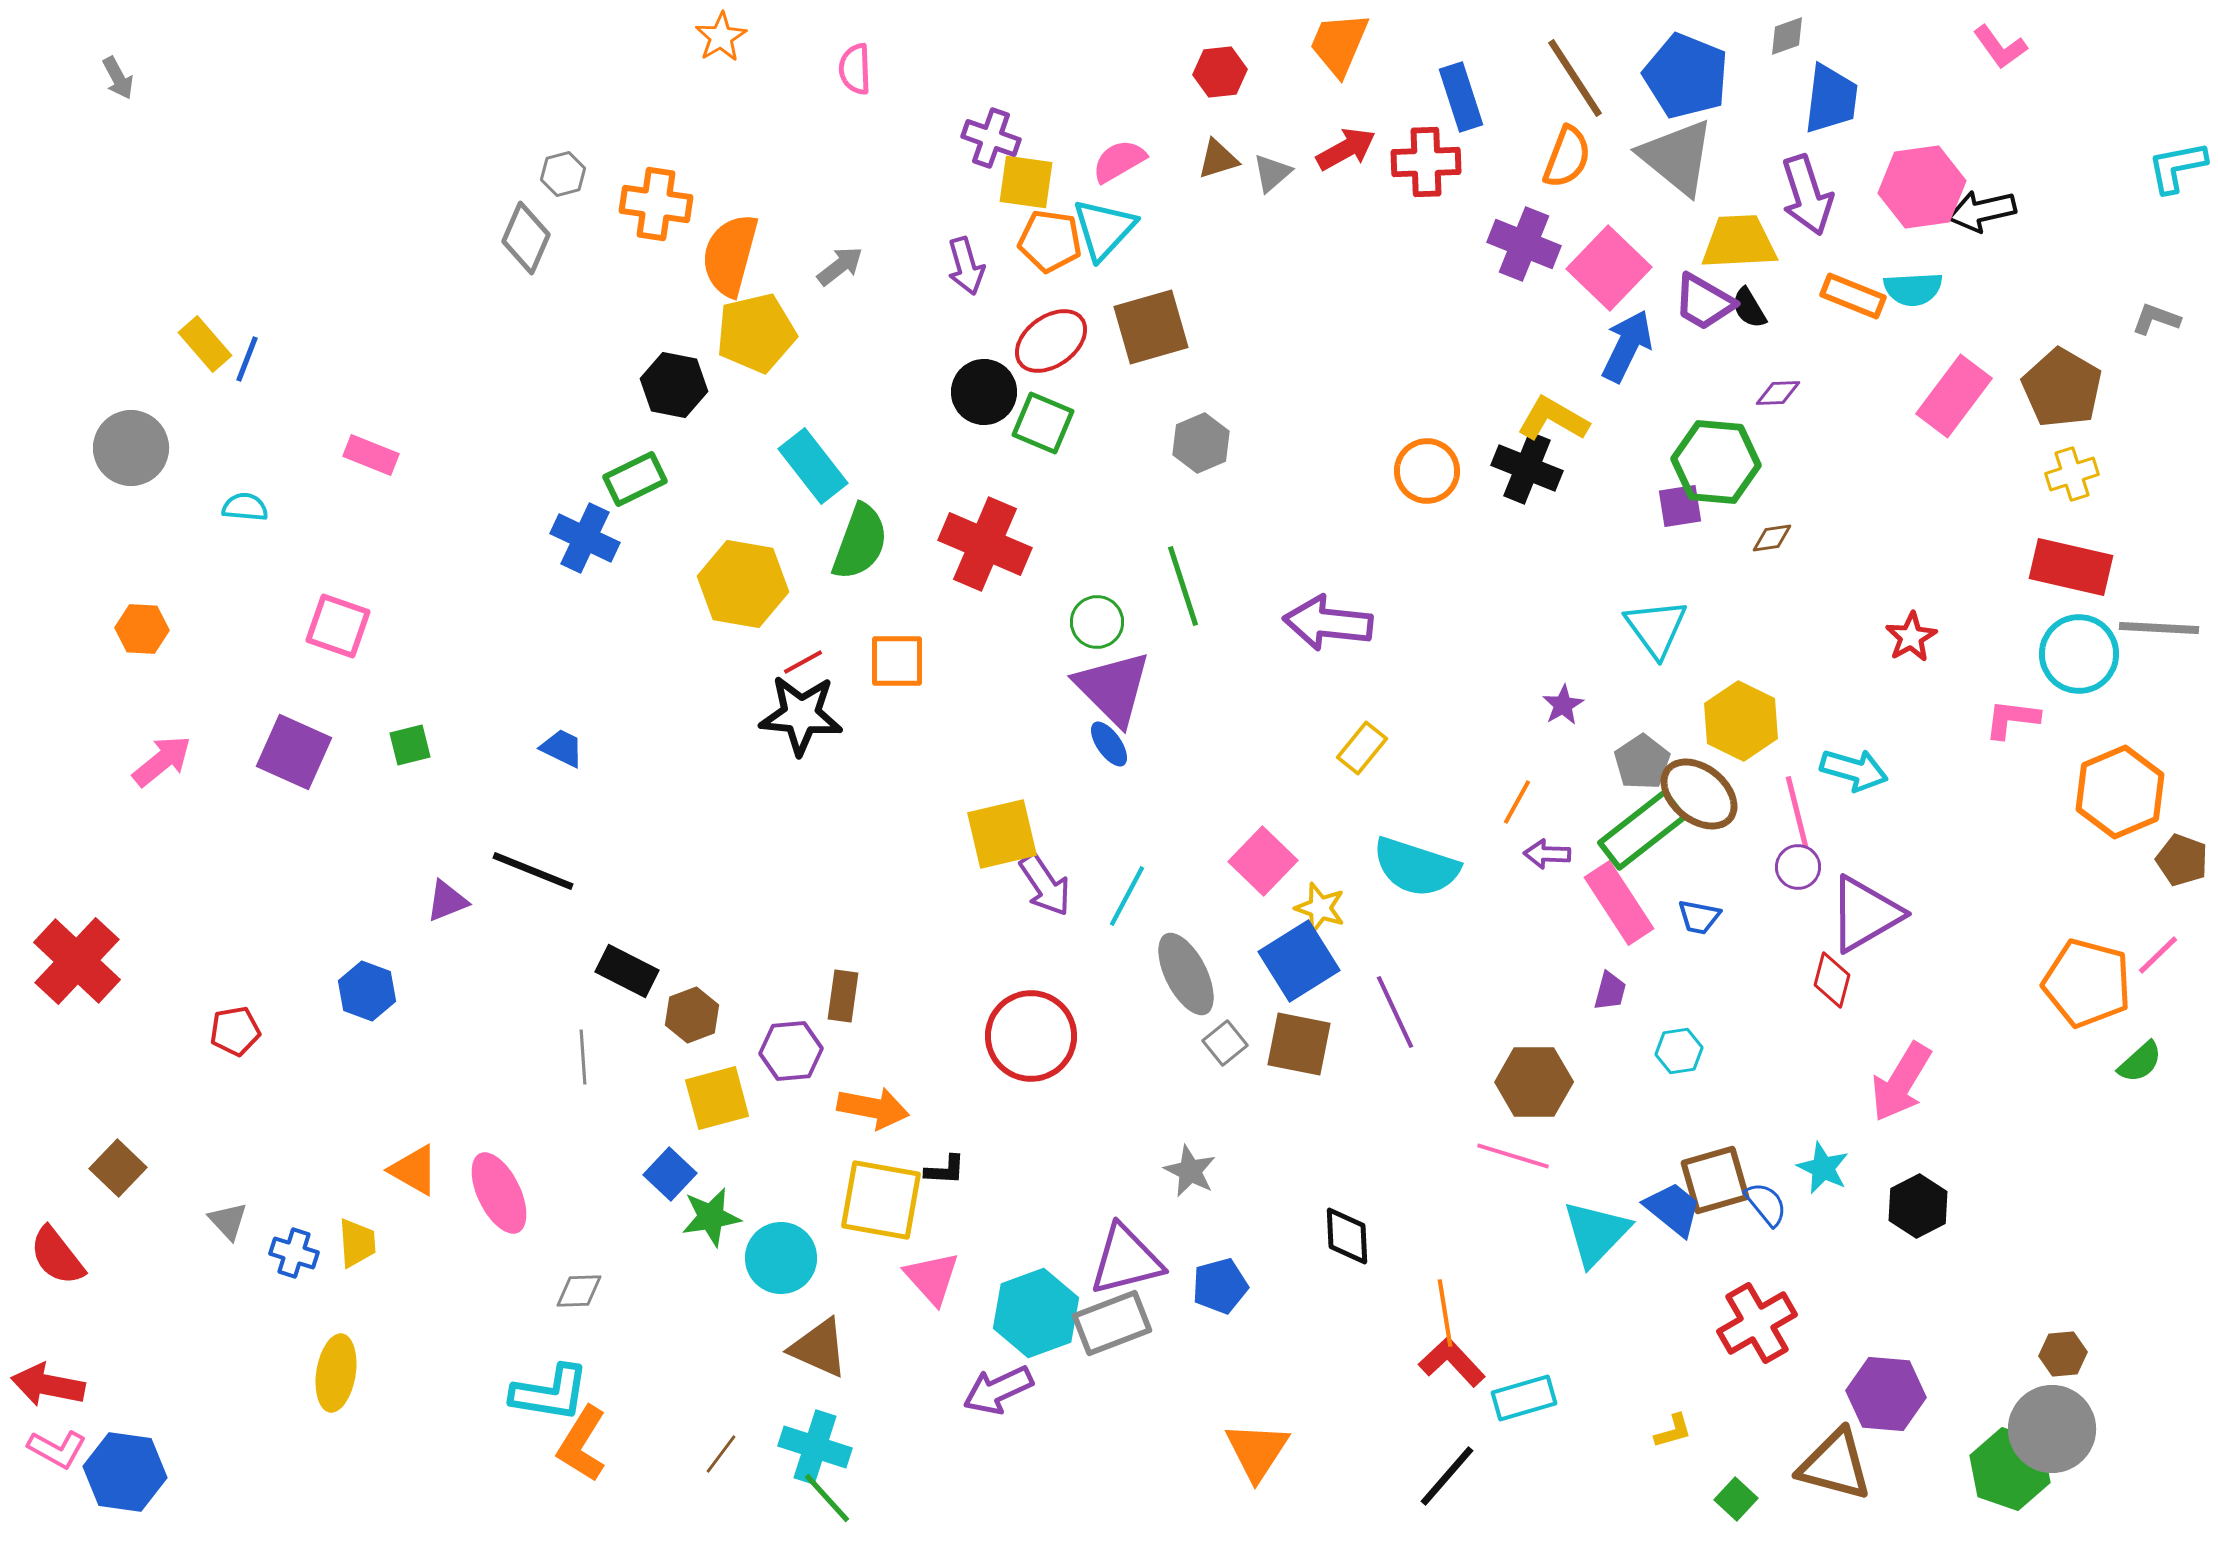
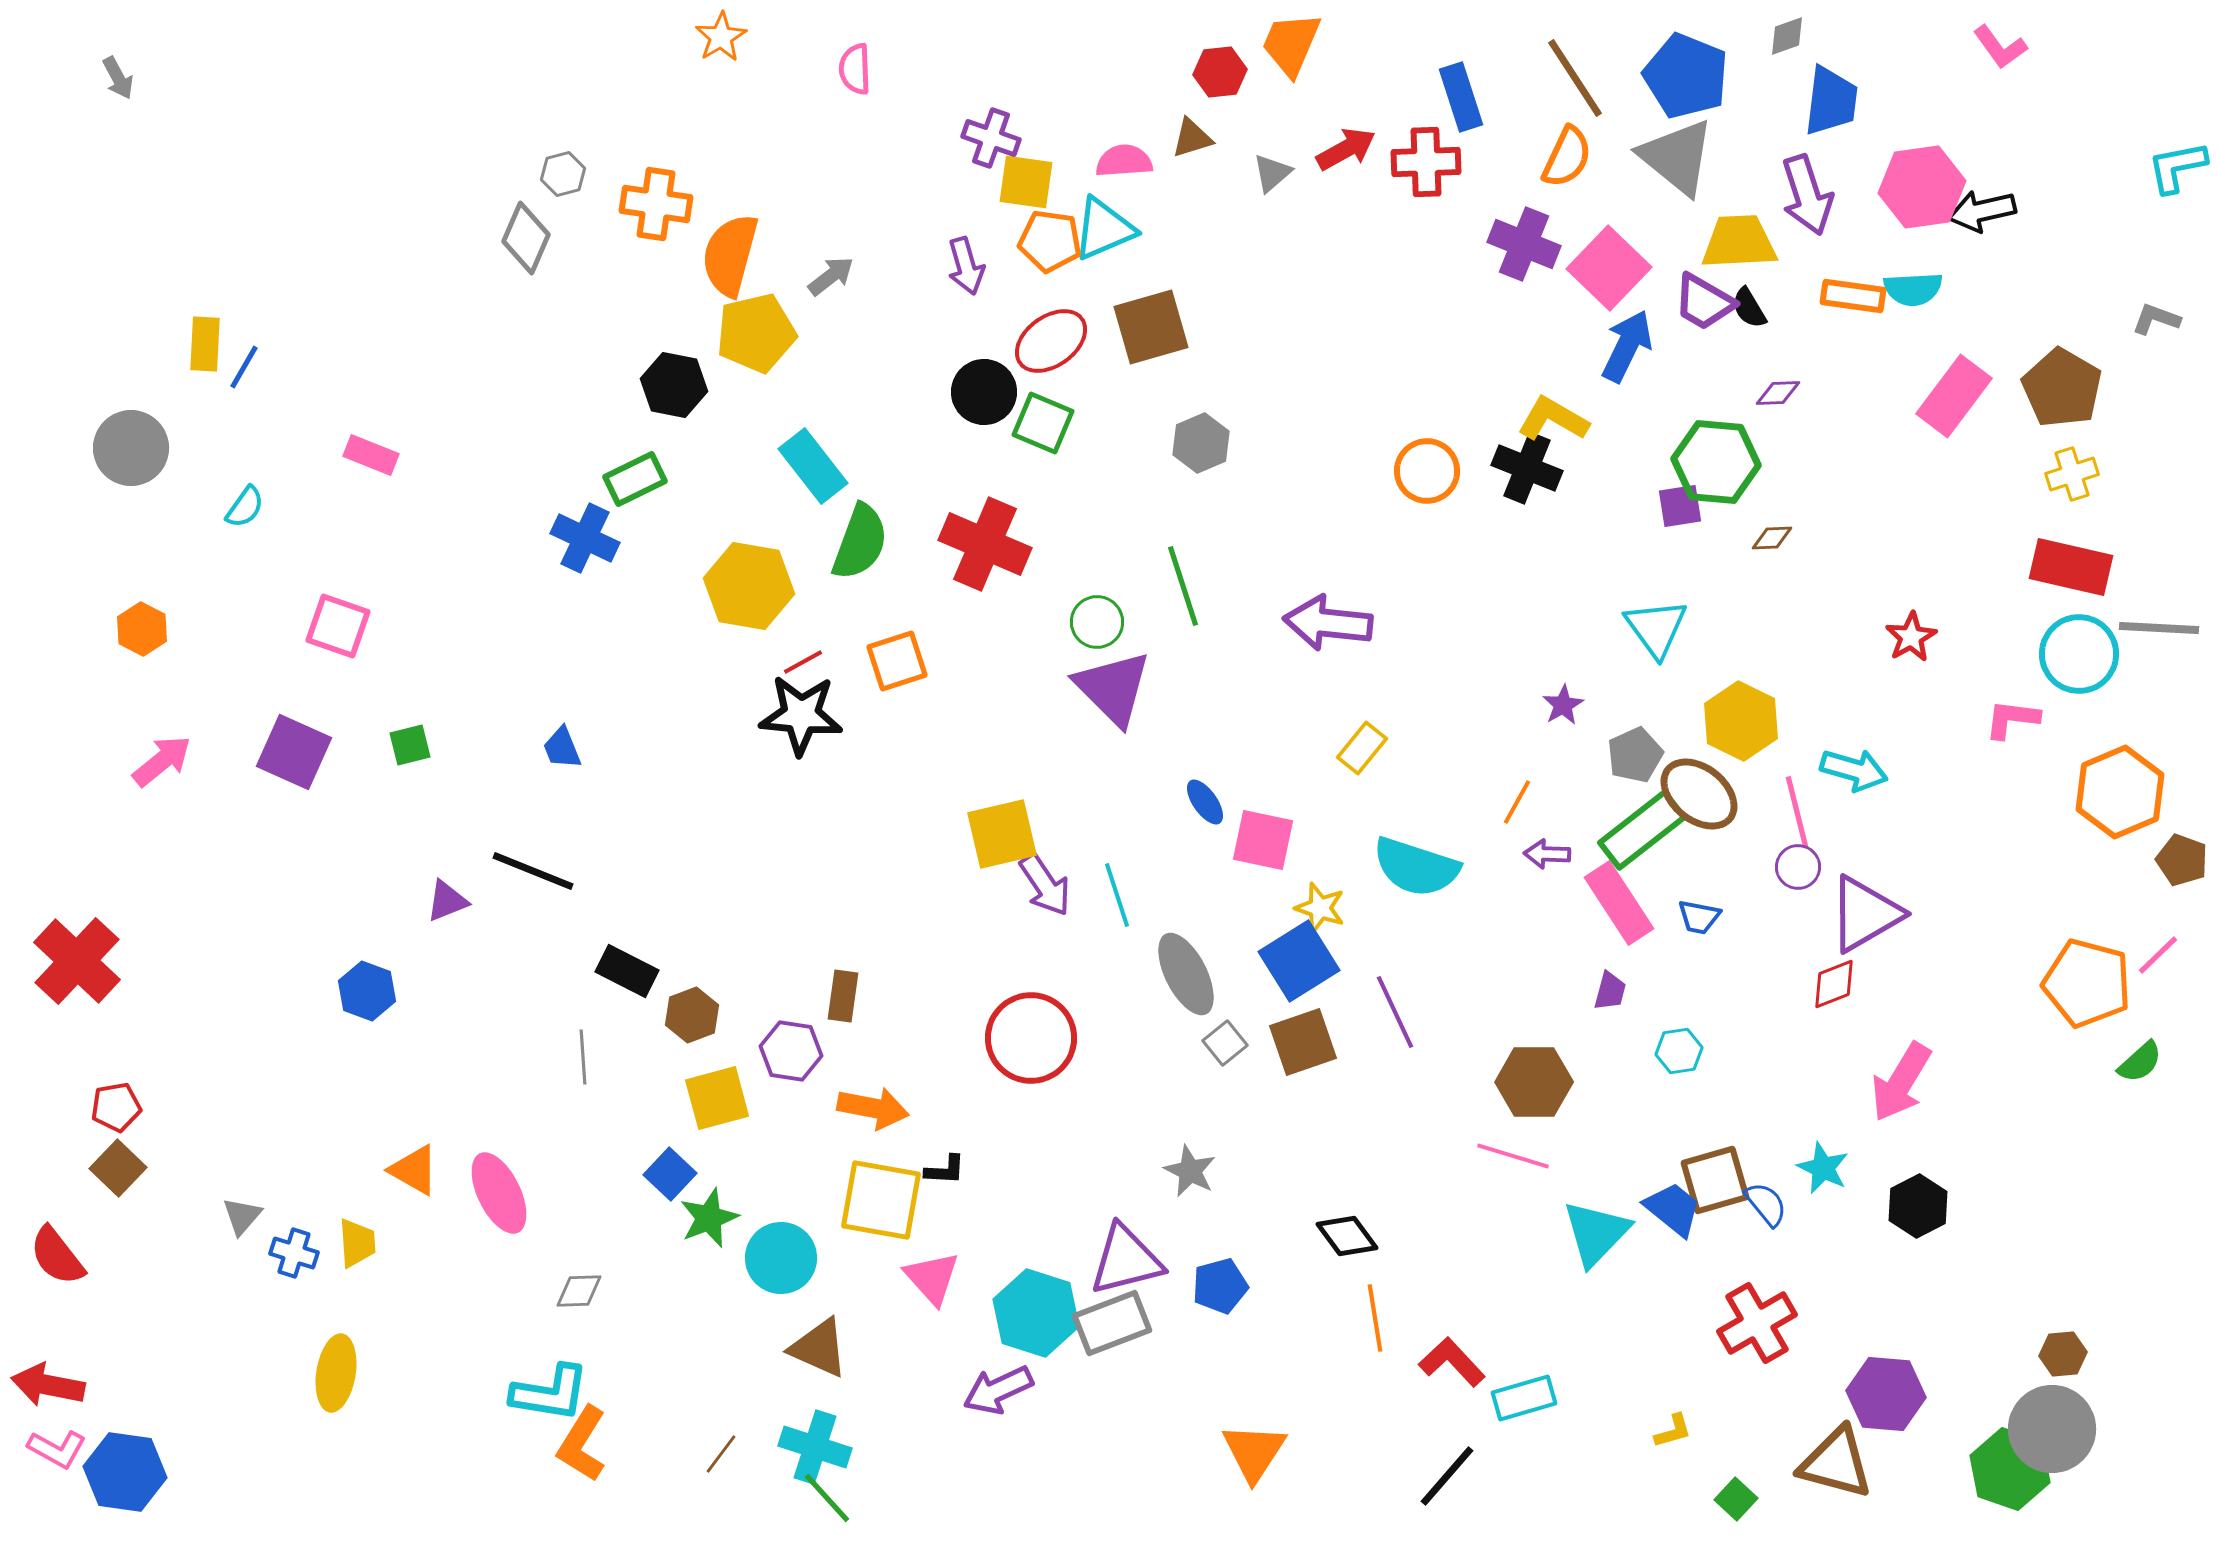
orange trapezoid at (1339, 44): moved 48 px left
blue trapezoid at (1831, 99): moved 2 px down
orange semicircle at (1567, 157): rotated 4 degrees clockwise
brown triangle at (1218, 159): moved 26 px left, 21 px up
pink semicircle at (1119, 161): moved 5 px right; rotated 26 degrees clockwise
cyan triangle at (1104, 229): rotated 24 degrees clockwise
gray arrow at (840, 266): moved 9 px left, 10 px down
orange rectangle at (1853, 296): rotated 14 degrees counterclockwise
yellow rectangle at (205, 344): rotated 44 degrees clockwise
blue line at (247, 359): moved 3 px left, 8 px down; rotated 9 degrees clockwise
cyan semicircle at (245, 507): rotated 120 degrees clockwise
brown diamond at (1772, 538): rotated 6 degrees clockwise
yellow hexagon at (743, 584): moved 6 px right, 2 px down
orange hexagon at (142, 629): rotated 24 degrees clockwise
orange square at (897, 661): rotated 18 degrees counterclockwise
blue ellipse at (1109, 744): moved 96 px right, 58 px down
blue trapezoid at (562, 748): rotated 138 degrees counterclockwise
gray pentagon at (1642, 762): moved 7 px left, 7 px up; rotated 10 degrees clockwise
pink square at (1263, 861): moved 21 px up; rotated 32 degrees counterclockwise
cyan line at (1127, 896): moved 10 px left, 1 px up; rotated 46 degrees counterclockwise
red diamond at (1832, 980): moved 2 px right, 4 px down; rotated 54 degrees clockwise
red pentagon at (235, 1031): moved 119 px left, 76 px down
red circle at (1031, 1036): moved 2 px down
brown square at (1299, 1044): moved 4 px right, 2 px up; rotated 30 degrees counterclockwise
purple hexagon at (791, 1051): rotated 14 degrees clockwise
green star at (711, 1217): moved 2 px left, 1 px down; rotated 12 degrees counterclockwise
gray triangle at (228, 1221): moved 14 px right, 5 px up; rotated 24 degrees clockwise
black diamond at (1347, 1236): rotated 34 degrees counterclockwise
cyan hexagon at (1036, 1313): rotated 22 degrees counterclockwise
orange line at (1445, 1313): moved 70 px left, 5 px down
orange triangle at (1257, 1451): moved 3 px left, 1 px down
brown triangle at (1835, 1465): moved 1 px right, 2 px up
